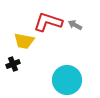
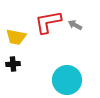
red L-shape: rotated 28 degrees counterclockwise
yellow trapezoid: moved 8 px left, 4 px up
black cross: rotated 16 degrees clockwise
